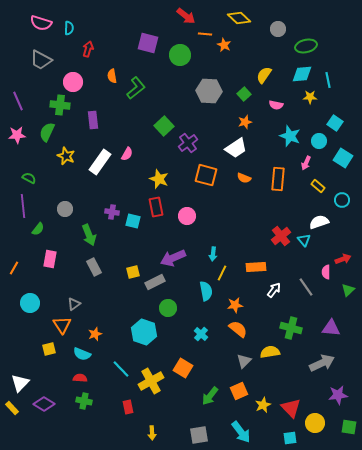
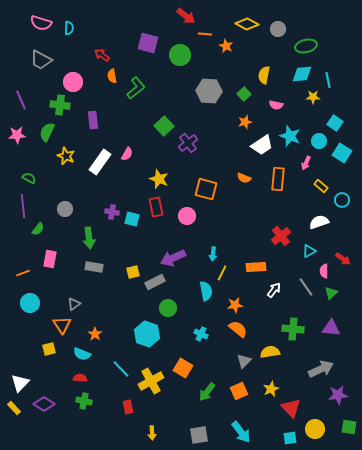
yellow diamond at (239, 18): moved 8 px right, 6 px down; rotated 15 degrees counterclockwise
orange star at (224, 45): moved 2 px right, 1 px down
red arrow at (88, 49): moved 14 px right, 6 px down; rotated 70 degrees counterclockwise
yellow semicircle at (264, 75): rotated 24 degrees counterclockwise
yellow star at (310, 97): moved 3 px right
purple line at (18, 101): moved 3 px right, 1 px up
white trapezoid at (236, 148): moved 26 px right, 3 px up
cyan square at (343, 158): moved 1 px left, 5 px up
orange square at (206, 175): moved 14 px down
yellow rectangle at (318, 186): moved 3 px right
cyan square at (133, 221): moved 1 px left, 2 px up
green arrow at (89, 235): moved 3 px down; rotated 15 degrees clockwise
cyan triangle at (304, 240): moved 5 px right, 11 px down; rotated 40 degrees clockwise
red arrow at (343, 259): rotated 56 degrees clockwise
gray rectangle at (94, 267): rotated 54 degrees counterclockwise
orange line at (14, 268): moved 9 px right, 5 px down; rotated 40 degrees clockwise
pink semicircle at (326, 272): moved 2 px left, 1 px up
green triangle at (348, 290): moved 17 px left, 3 px down
green cross at (291, 328): moved 2 px right, 1 px down; rotated 10 degrees counterclockwise
cyan hexagon at (144, 332): moved 3 px right, 2 px down
orange star at (95, 334): rotated 16 degrees counterclockwise
cyan cross at (201, 334): rotated 16 degrees counterclockwise
gray arrow at (322, 363): moved 1 px left, 6 px down
green arrow at (210, 396): moved 3 px left, 4 px up
yellow star at (263, 405): moved 8 px right, 16 px up
yellow rectangle at (12, 408): moved 2 px right
yellow circle at (315, 423): moved 6 px down
